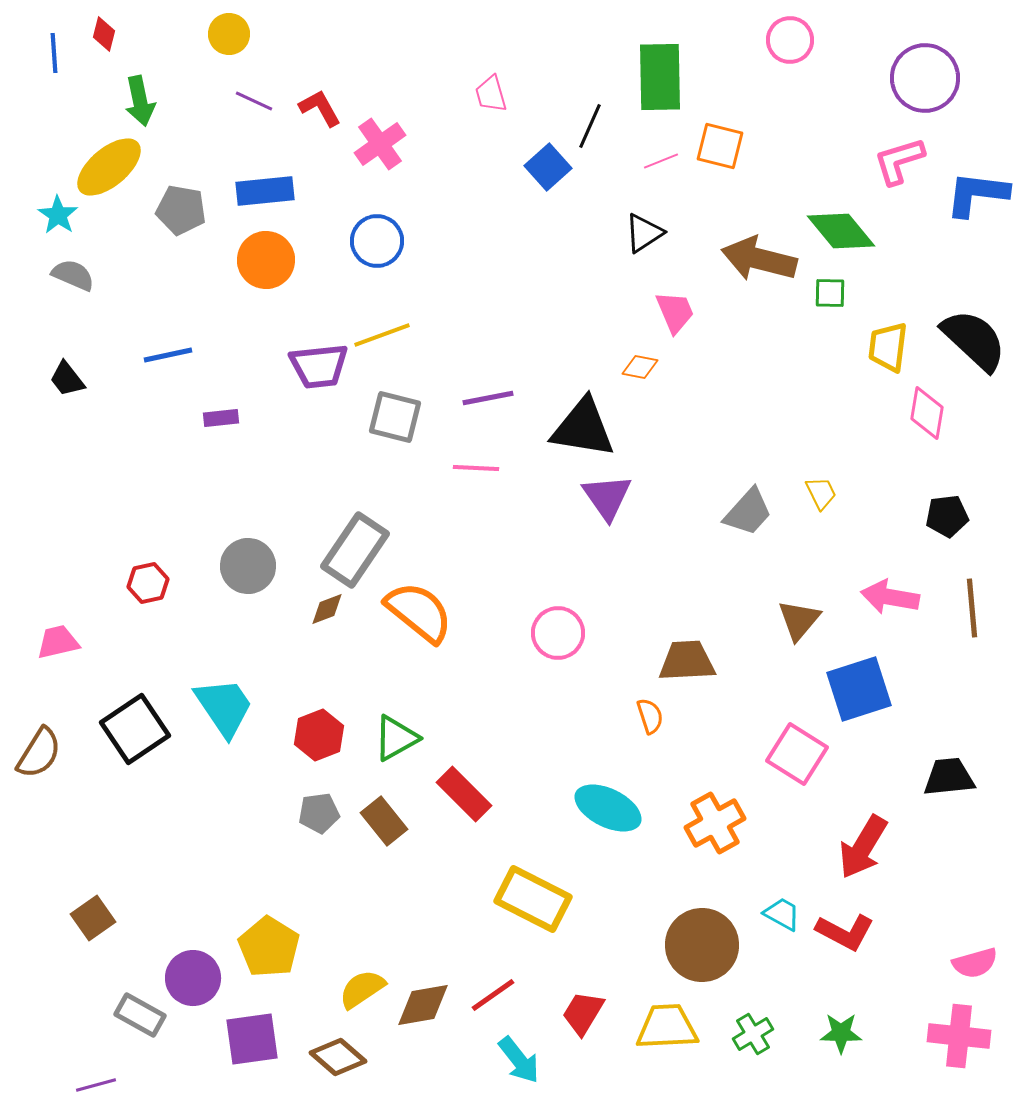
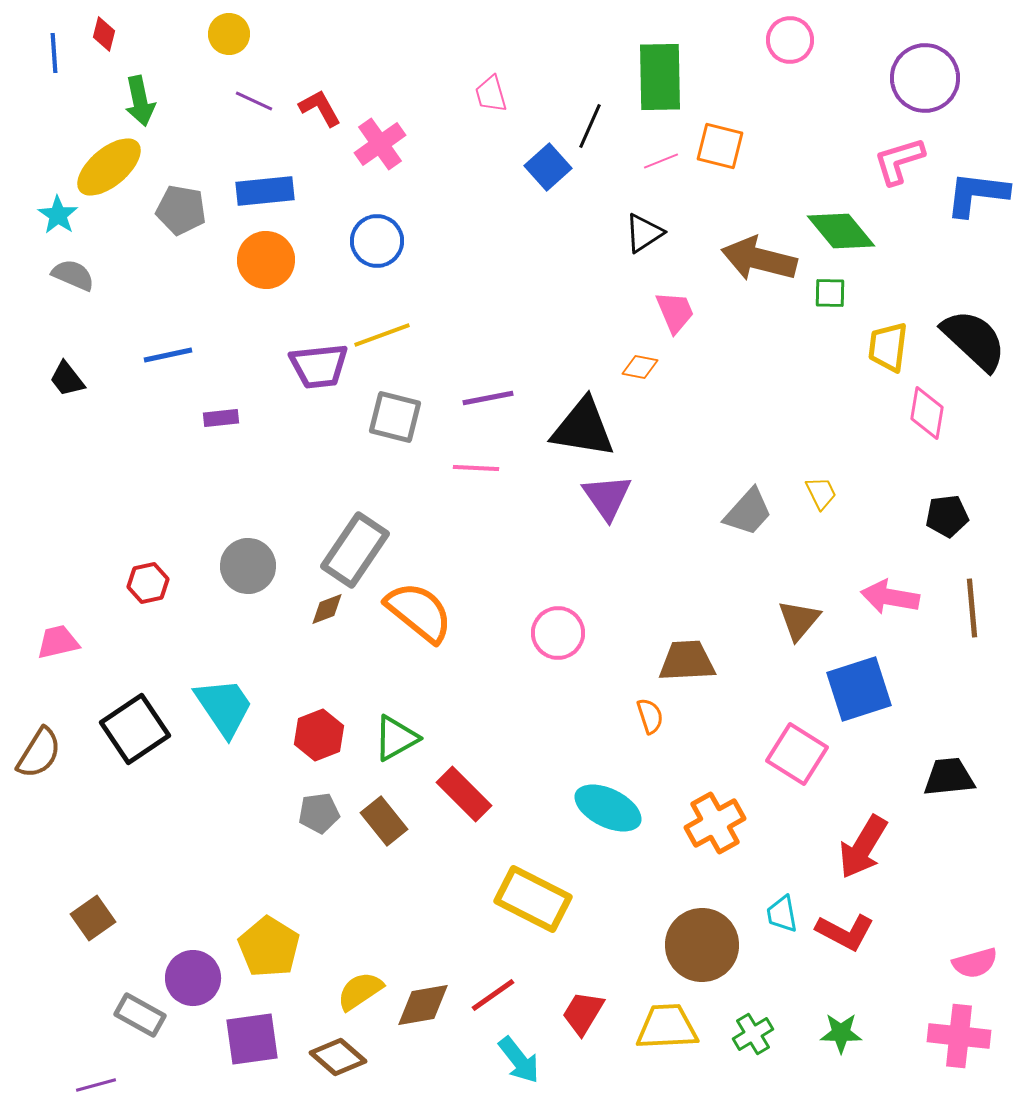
cyan trapezoid at (782, 914): rotated 129 degrees counterclockwise
yellow semicircle at (362, 989): moved 2 px left, 2 px down
